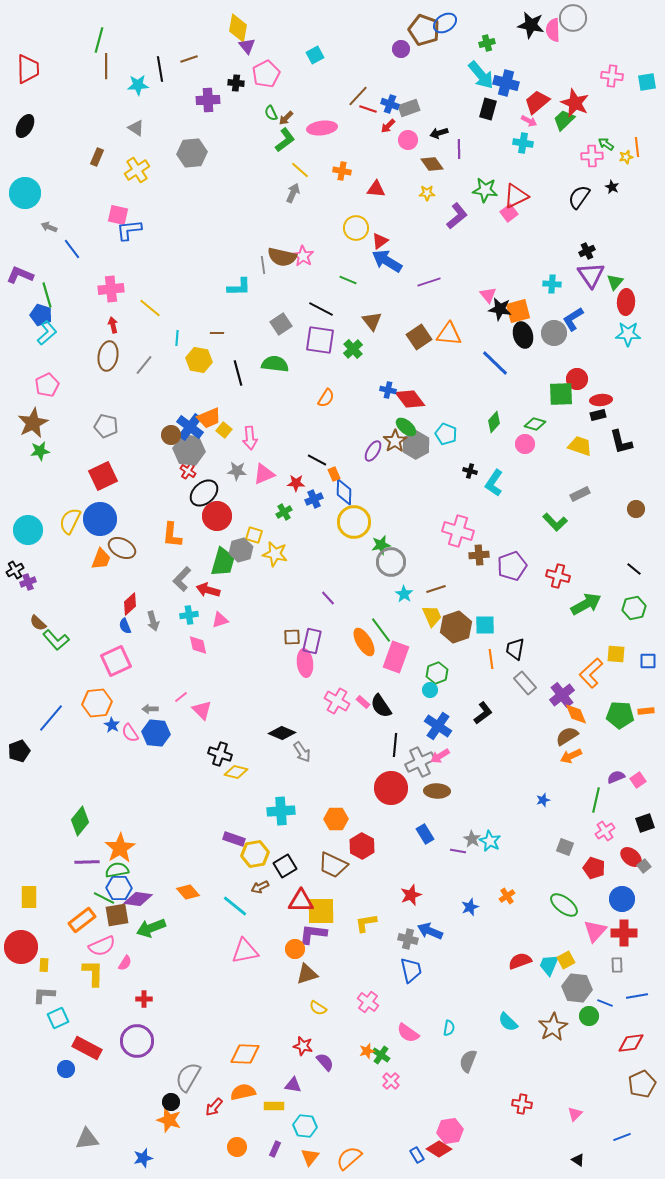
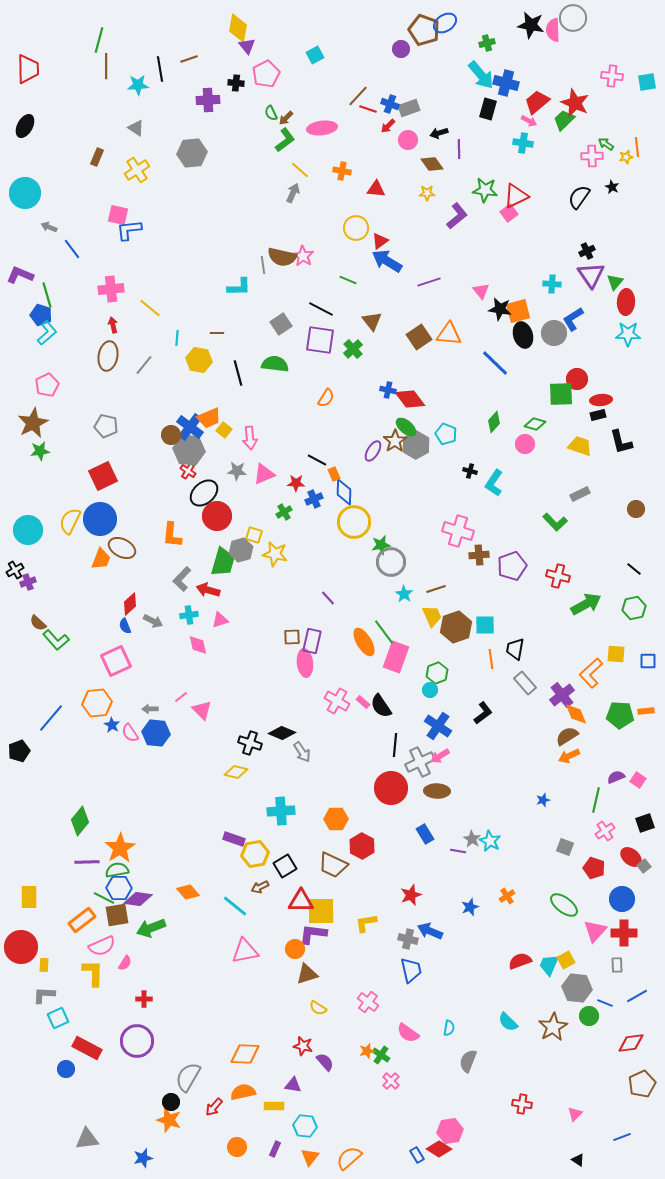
pink triangle at (488, 295): moved 7 px left, 4 px up
gray arrow at (153, 621): rotated 48 degrees counterclockwise
green line at (381, 630): moved 3 px right, 2 px down
black cross at (220, 754): moved 30 px right, 11 px up
orange arrow at (571, 756): moved 2 px left
pink square at (638, 780): rotated 21 degrees counterclockwise
blue line at (637, 996): rotated 20 degrees counterclockwise
